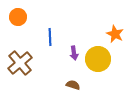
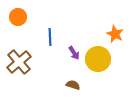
purple arrow: rotated 24 degrees counterclockwise
brown cross: moved 1 px left, 1 px up
